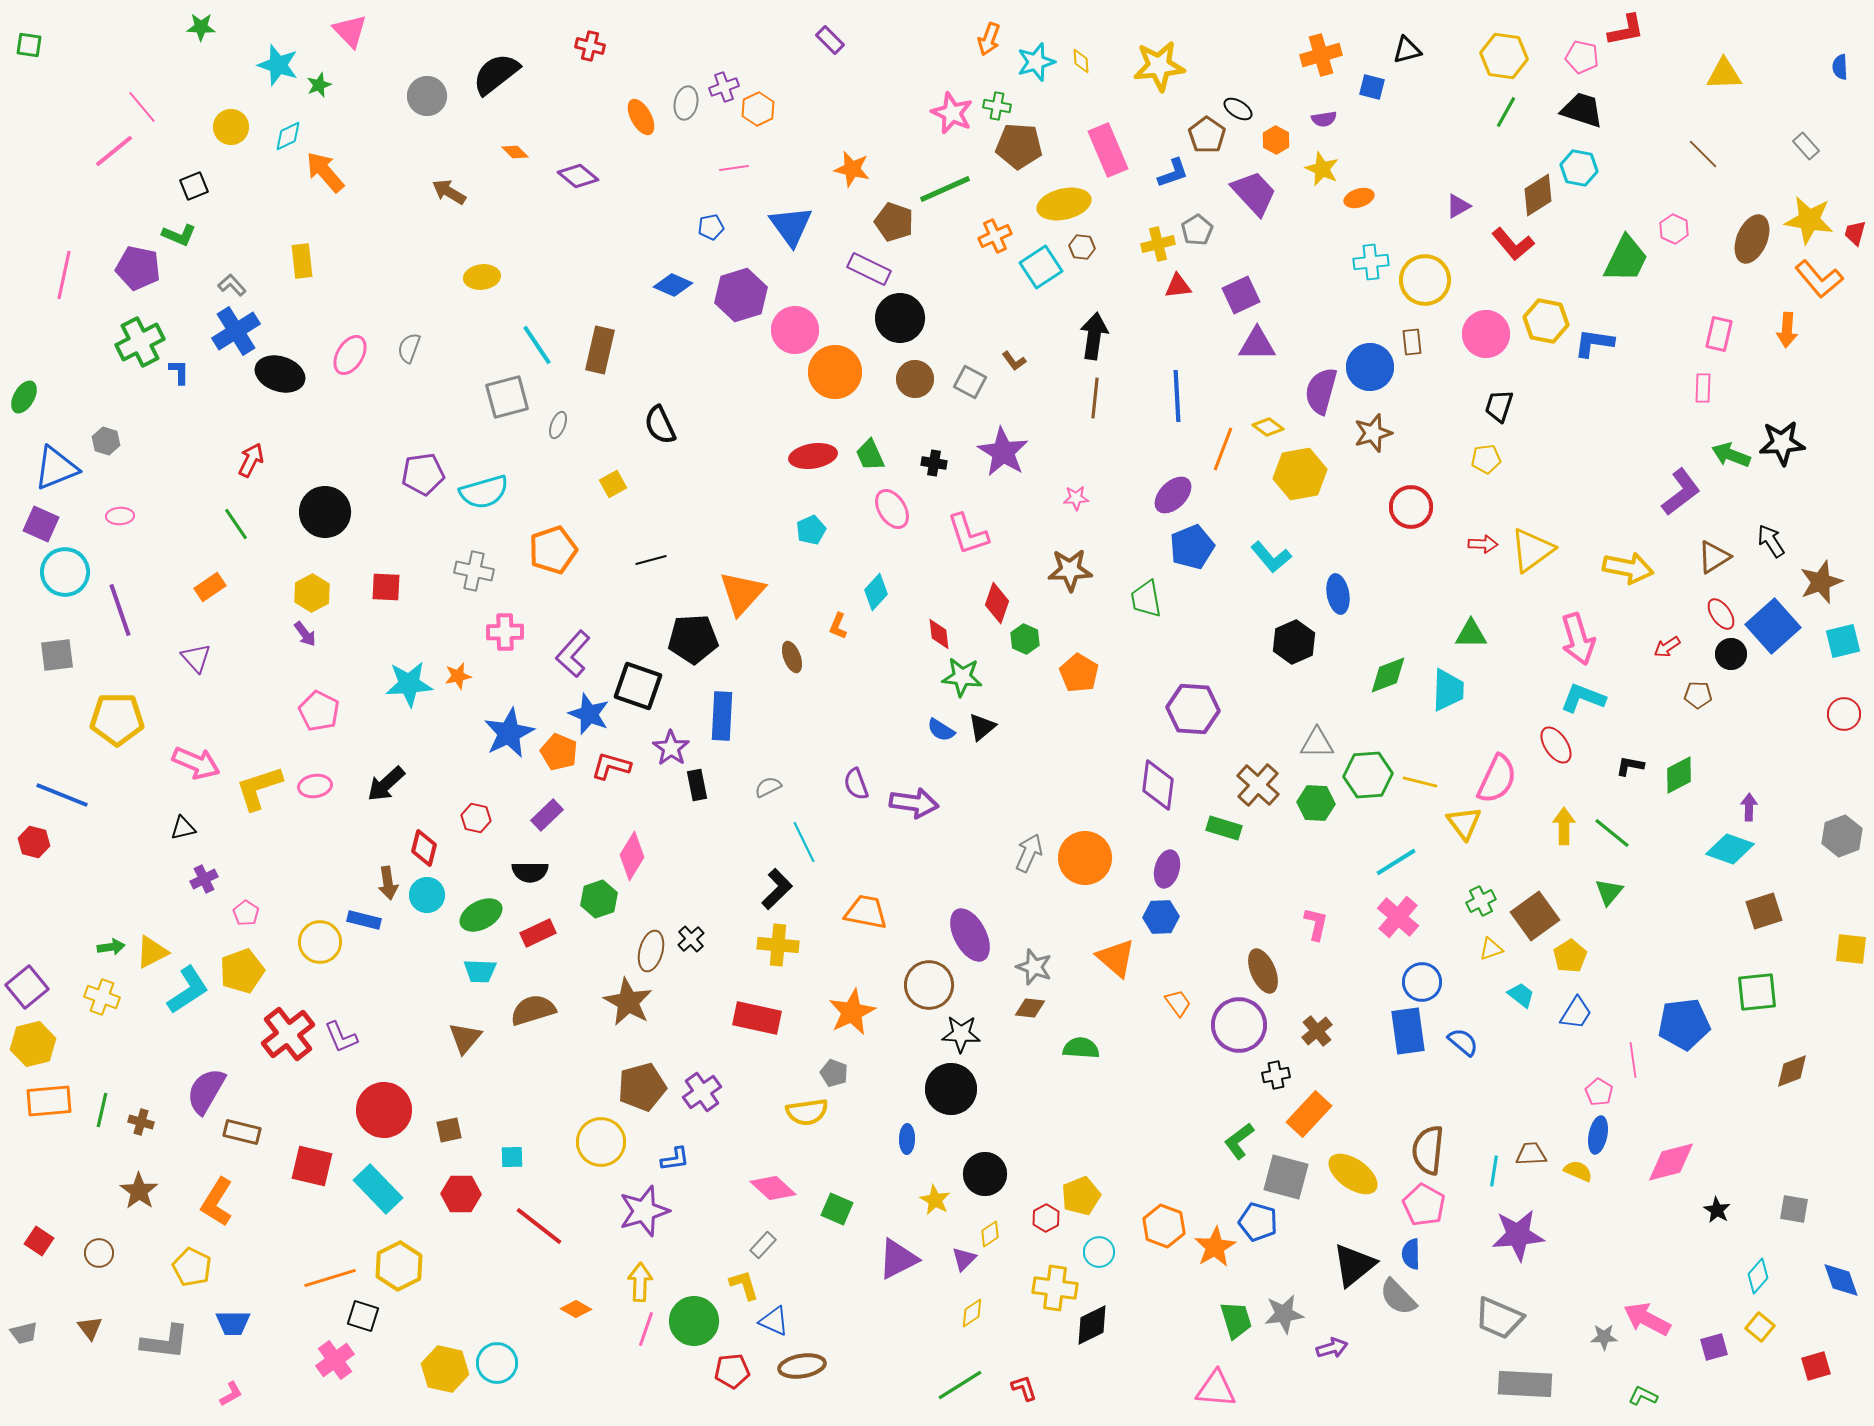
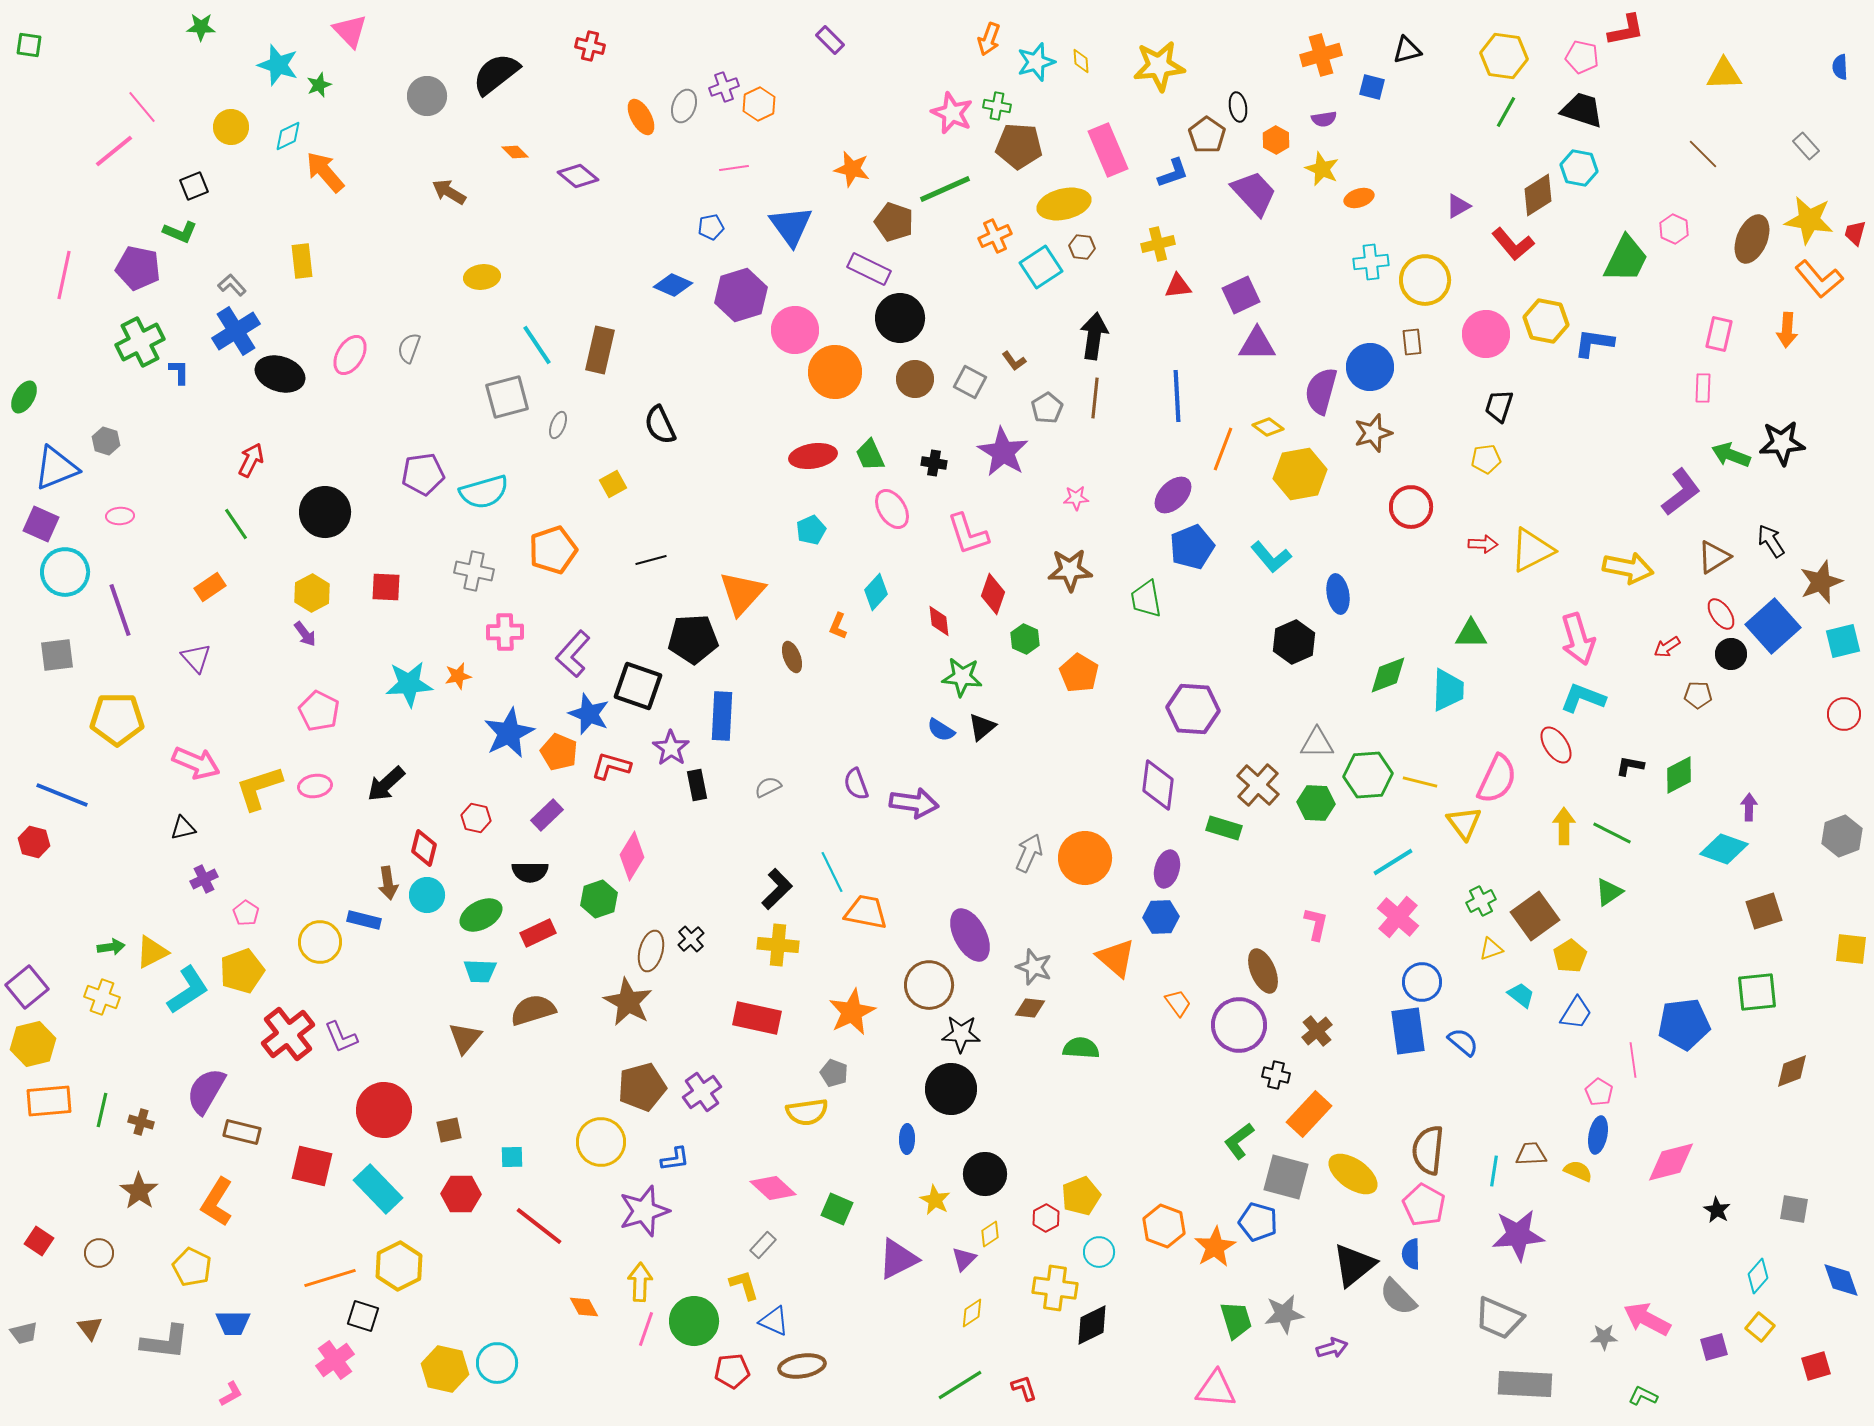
gray ellipse at (686, 103): moved 2 px left, 3 px down; rotated 8 degrees clockwise
orange hexagon at (758, 109): moved 1 px right, 5 px up
black ellipse at (1238, 109): moved 2 px up; rotated 48 degrees clockwise
gray pentagon at (1197, 230): moved 150 px left, 178 px down
green L-shape at (179, 235): moved 1 px right, 3 px up
yellow triangle at (1532, 550): rotated 9 degrees clockwise
red diamond at (997, 603): moved 4 px left, 9 px up
red diamond at (939, 634): moved 13 px up
green line at (1612, 833): rotated 12 degrees counterclockwise
cyan line at (804, 842): moved 28 px right, 30 px down
cyan diamond at (1730, 849): moved 6 px left
cyan line at (1396, 862): moved 3 px left
green triangle at (1609, 892): rotated 16 degrees clockwise
black cross at (1276, 1075): rotated 24 degrees clockwise
orange diamond at (576, 1309): moved 8 px right, 2 px up; rotated 32 degrees clockwise
